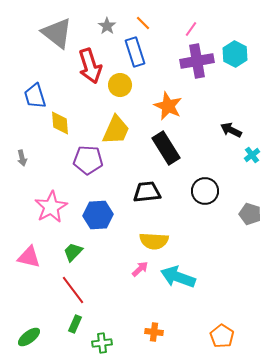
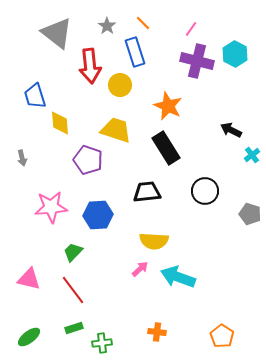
purple cross: rotated 24 degrees clockwise
red arrow: rotated 12 degrees clockwise
yellow trapezoid: rotated 96 degrees counterclockwise
purple pentagon: rotated 16 degrees clockwise
pink star: rotated 24 degrees clockwise
pink triangle: moved 22 px down
green rectangle: moved 1 px left, 4 px down; rotated 48 degrees clockwise
orange cross: moved 3 px right
